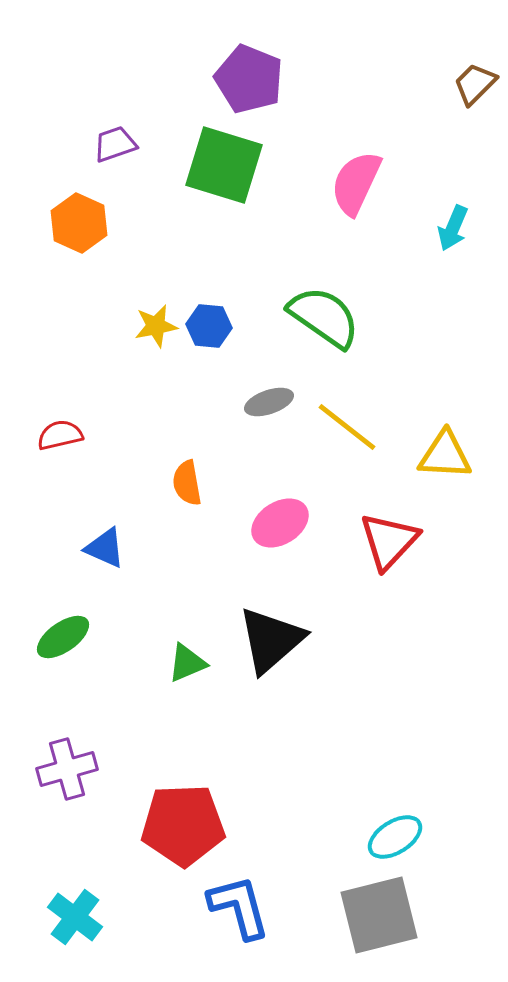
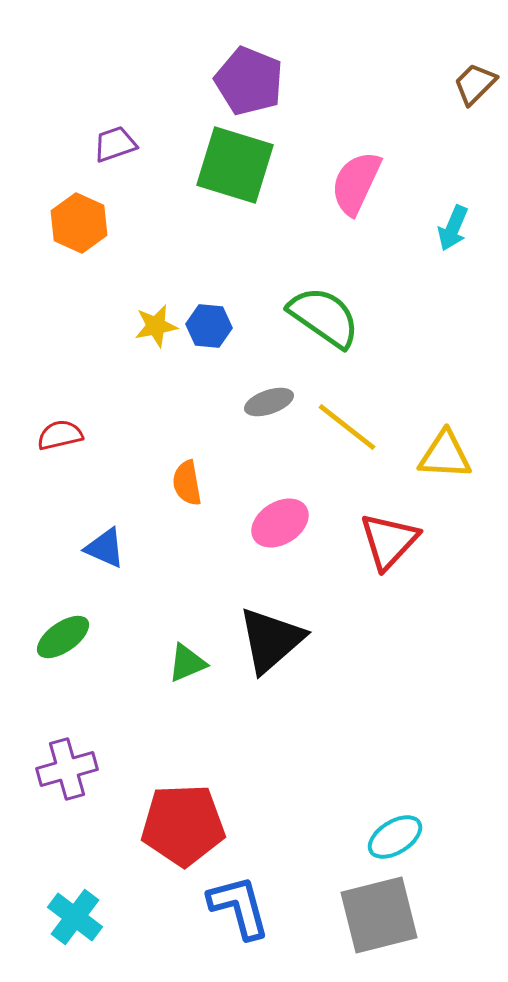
purple pentagon: moved 2 px down
green square: moved 11 px right
